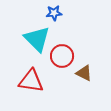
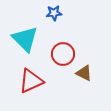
cyan triangle: moved 12 px left
red circle: moved 1 px right, 2 px up
red triangle: rotated 32 degrees counterclockwise
